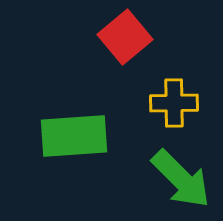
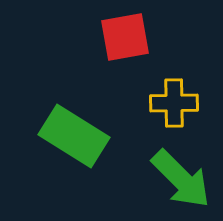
red square: rotated 30 degrees clockwise
green rectangle: rotated 36 degrees clockwise
